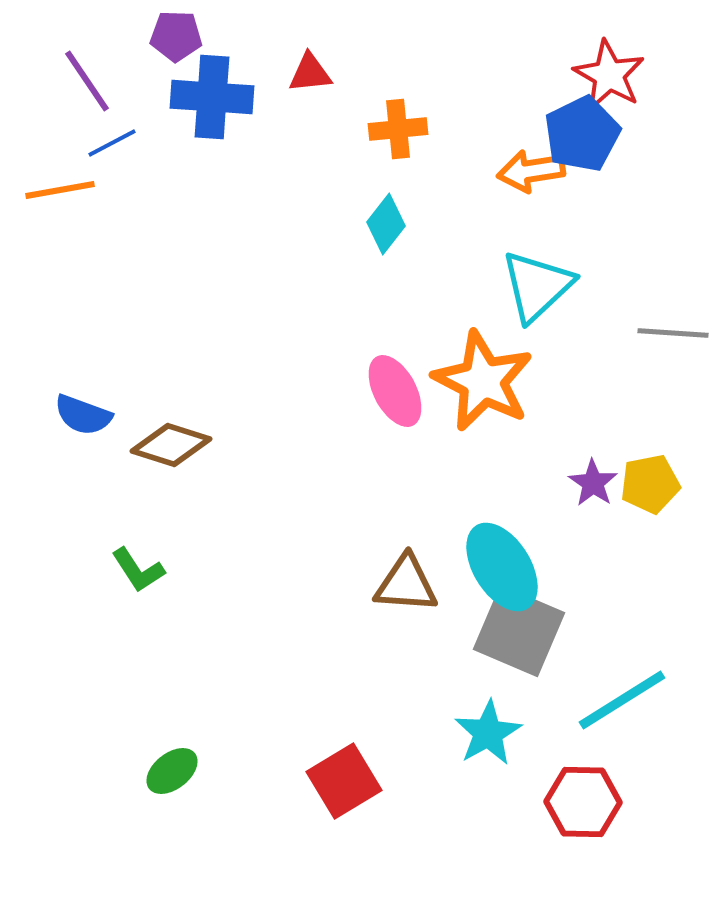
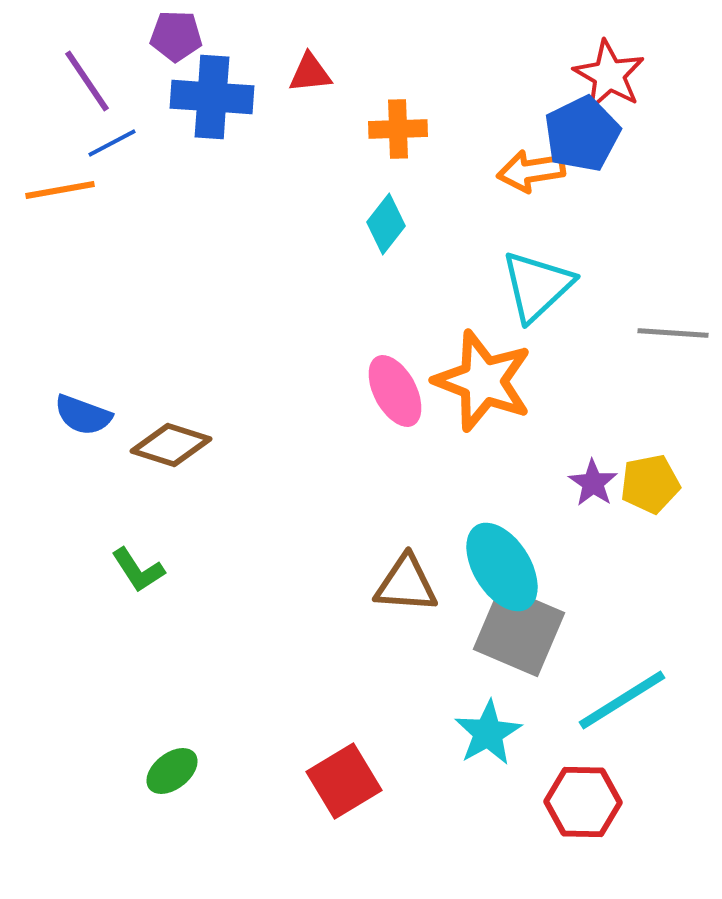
orange cross: rotated 4 degrees clockwise
orange star: rotated 6 degrees counterclockwise
